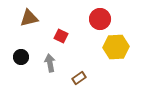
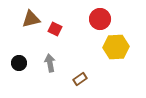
brown triangle: moved 2 px right, 1 px down
red square: moved 6 px left, 7 px up
black circle: moved 2 px left, 6 px down
brown rectangle: moved 1 px right, 1 px down
